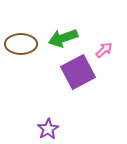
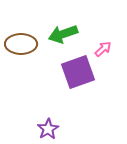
green arrow: moved 4 px up
pink arrow: moved 1 px left, 1 px up
purple square: rotated 8 degrees clockwise
